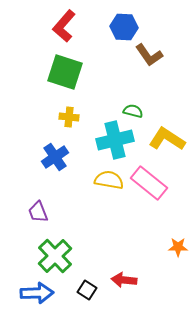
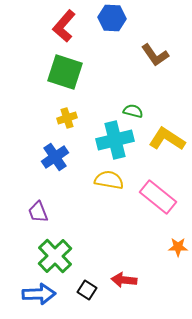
blue hexagon: moved 12 px left, 9 px up
brown L-shape: moved 6 px right
yellow cross: moved 2 px left, 1 px down; rotated 24 degrees counterclockwise
pink rectangle: moved 9 px right, 14 px down
blue arrow: moved 2 px right, 1 px down
